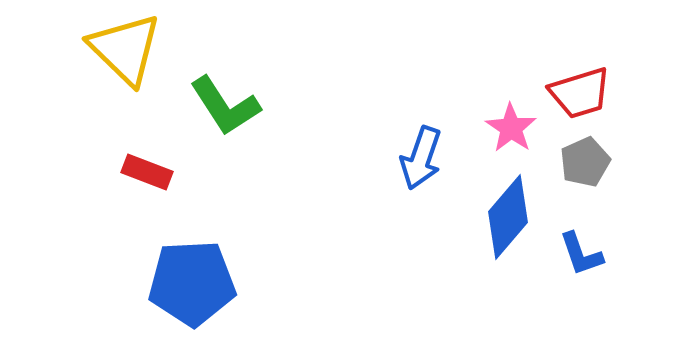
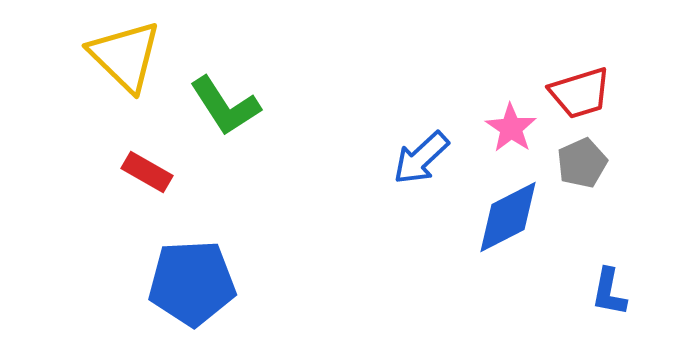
yellow triangle: moved 7 px down
blue arrow: rotated 28 degrees clockwise
gray pentagon: moved 3 px left, 1 px down
red rectangle: rotated 9 degrees clockwise
blue diamond: rotated 22 degrees clockwise
blue L-shape: moved 28 px right, 38 px down; rotated 30 degrees clockwise
